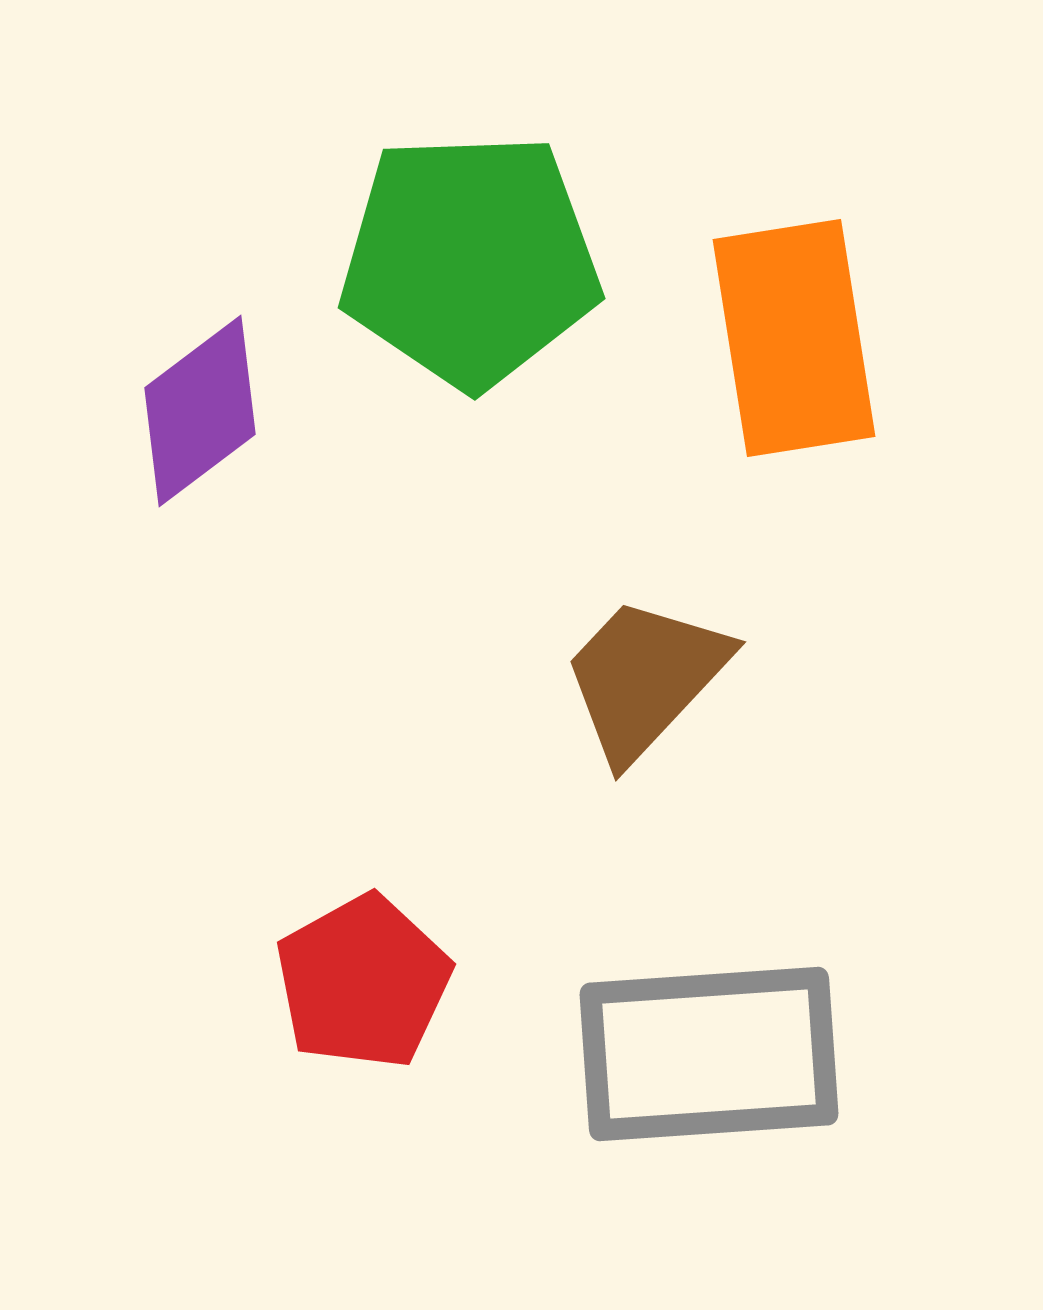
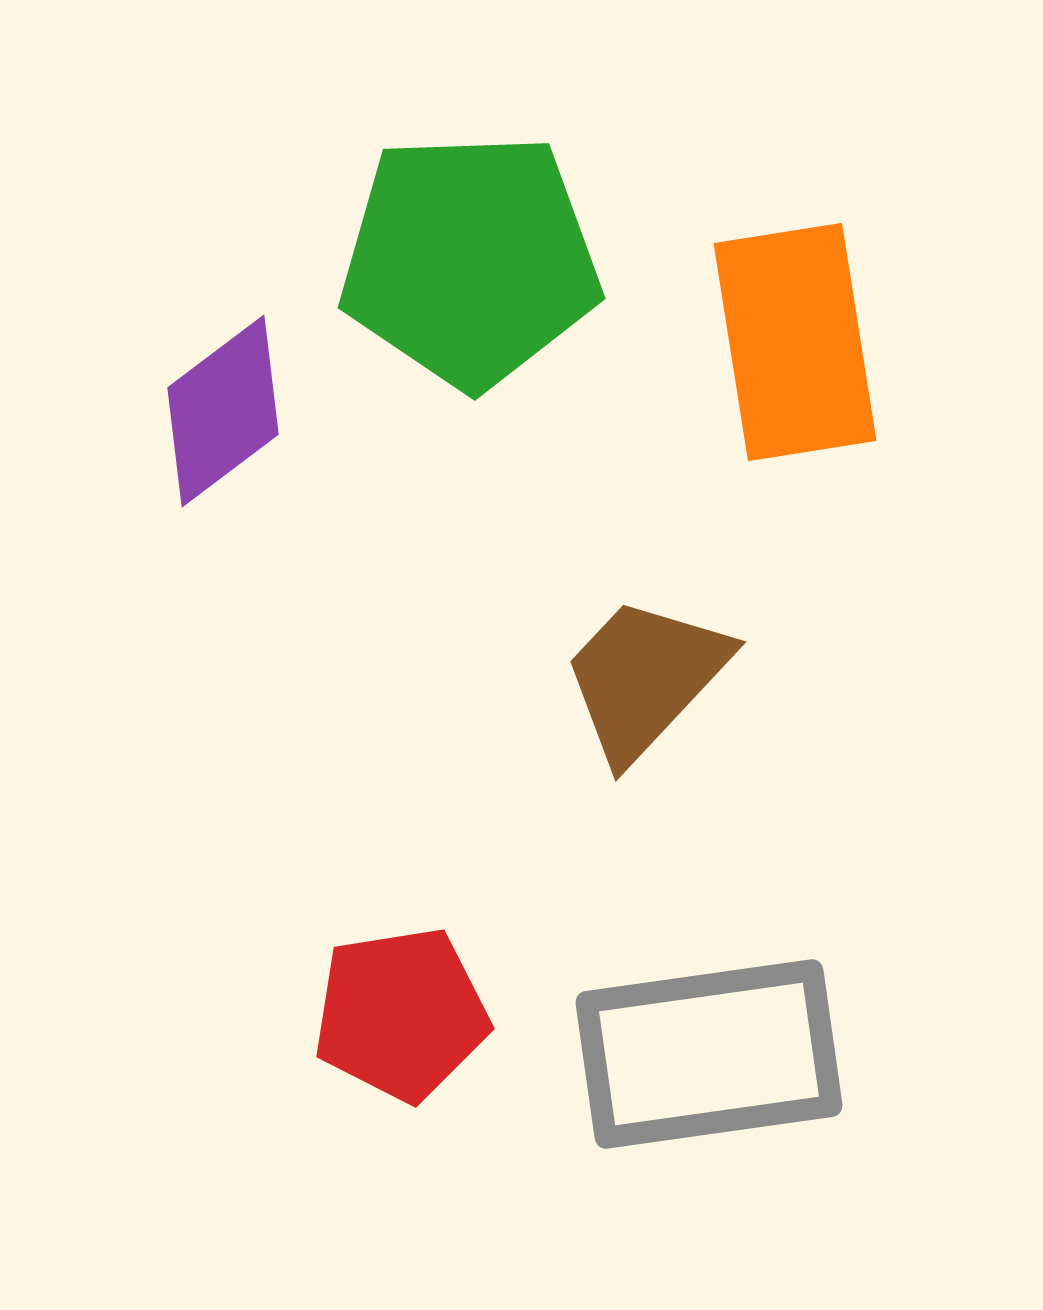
orange rectangle: moved 1 px right, 4 px down
purple diamond: moved 23 px right
red pentagon: moved 38 px right, 32 px down; rotated 20 degrees clockwise
gray rectangle: rotated 4 degrees counterclockwise
